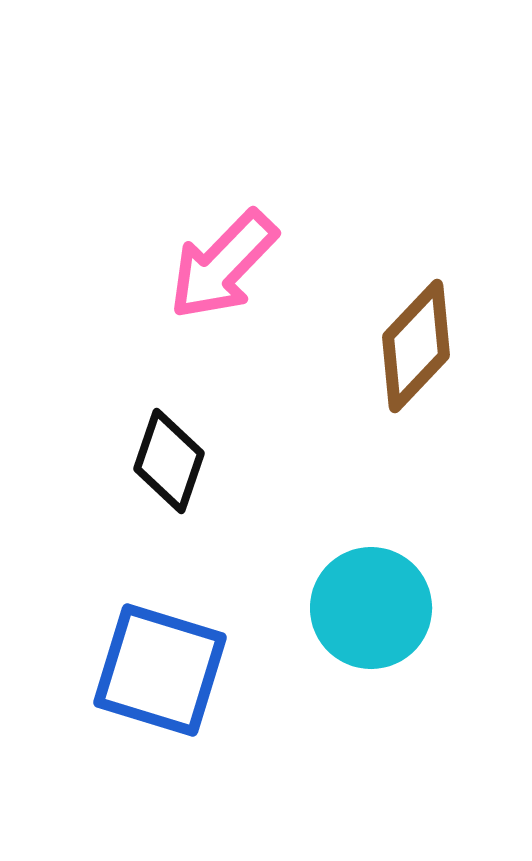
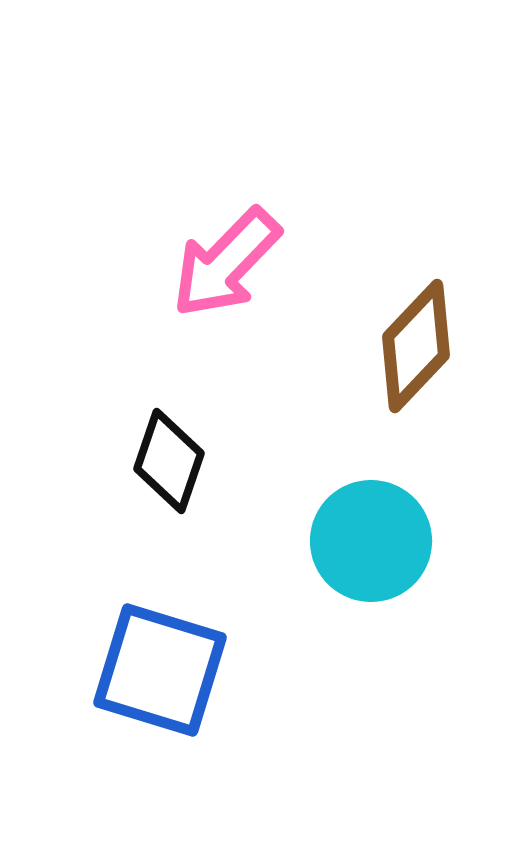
pink arrow: moved 3 px right, 2 px up
cyan circle: moved 67 px up
